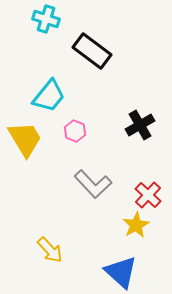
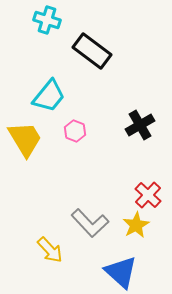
cyan cross: moved 1 px right, 1 px down
gray L-shape: moved 3 px left, 39 px down
